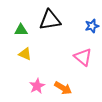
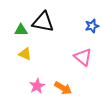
black triangle: moved 7 px left, 2 px down; rotated 20 degrees clockwise
